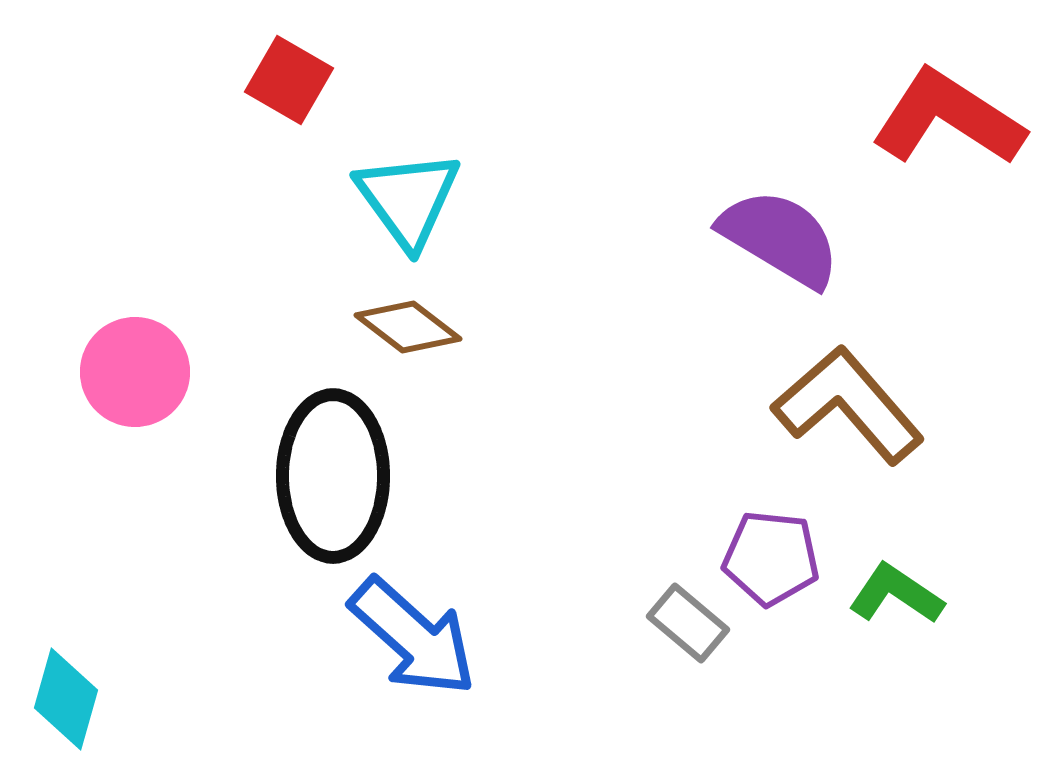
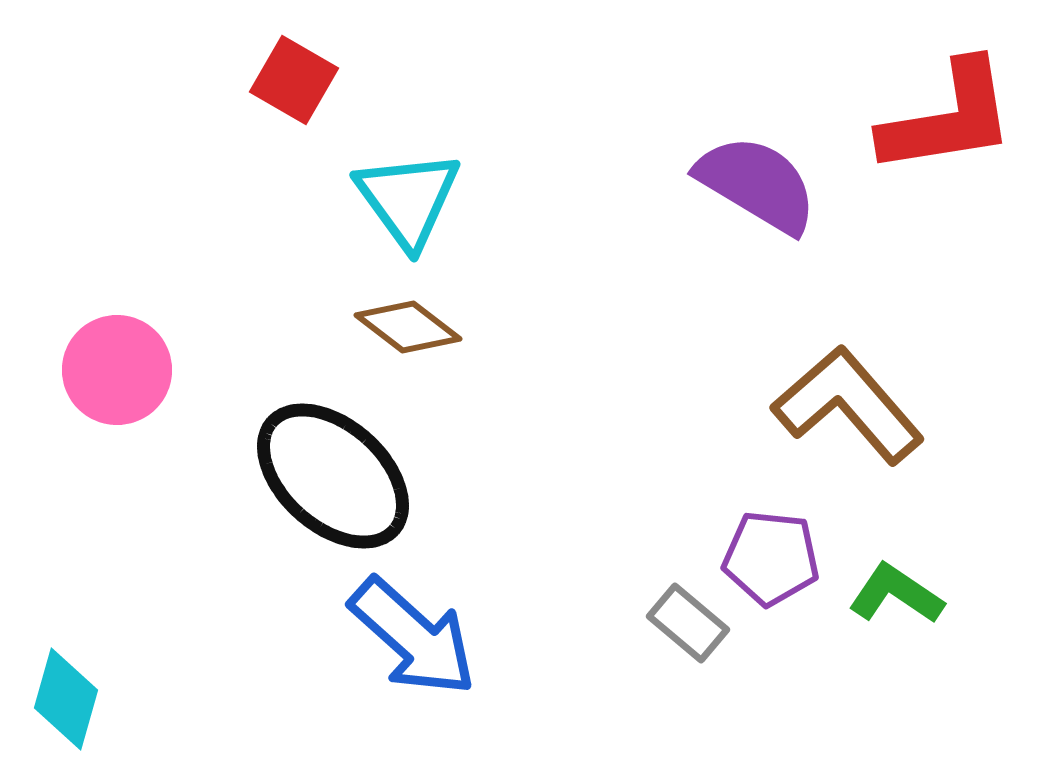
red square: moved 5 px right
red L-shape: rotated 138 degrees clockwise
purple semicircle: moved 23 px left, 54 px up
pink circle: moved 18 px left, 2 px up
black ellipse: rotated 48 degrees counterclockwise
